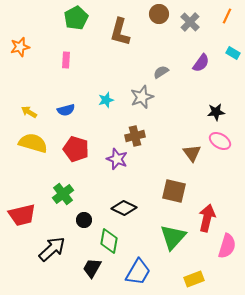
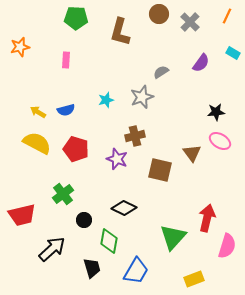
green pentagon: rotated 30 degrees clockwise
yellow arrow: moved 9 px right
yellow semicircle: moved 4 px right; rotated 12 degrees clockwise
brown square: moved 14 px left, 21 px up
black trapezoid: rotated 135 degrees clockwise
blue trapezoid: moved 2 px left, 1 px up
